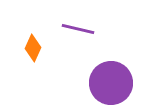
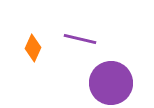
purple line: moved 2 px right, 10 px down
